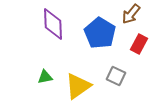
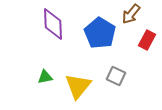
red rectangle: moved 8 px right, 4 px up
yellow triangle: rotated 16 degrees counterclockwise
